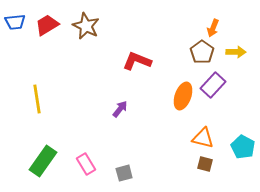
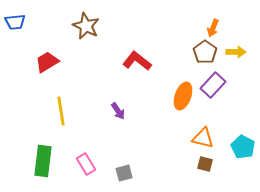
red trapezoid: moved 37 px down
brown pentagon: moved 3 px right
red L-shape: rotated 16 degrees clockwise
yellow line: moved 24 px right, 12 px down
purple arrow: moved 2 px left, 2 px down; rotated 108 degrees clockwise
green rectangle: rotated 28 degrees counterclockwise
